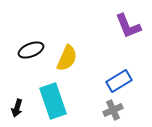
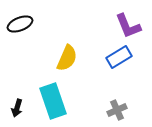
black ellipse: moved 11 px left, 26 px up
blue rectangle: moved 24 px up
gray cross: moved 4 px right
